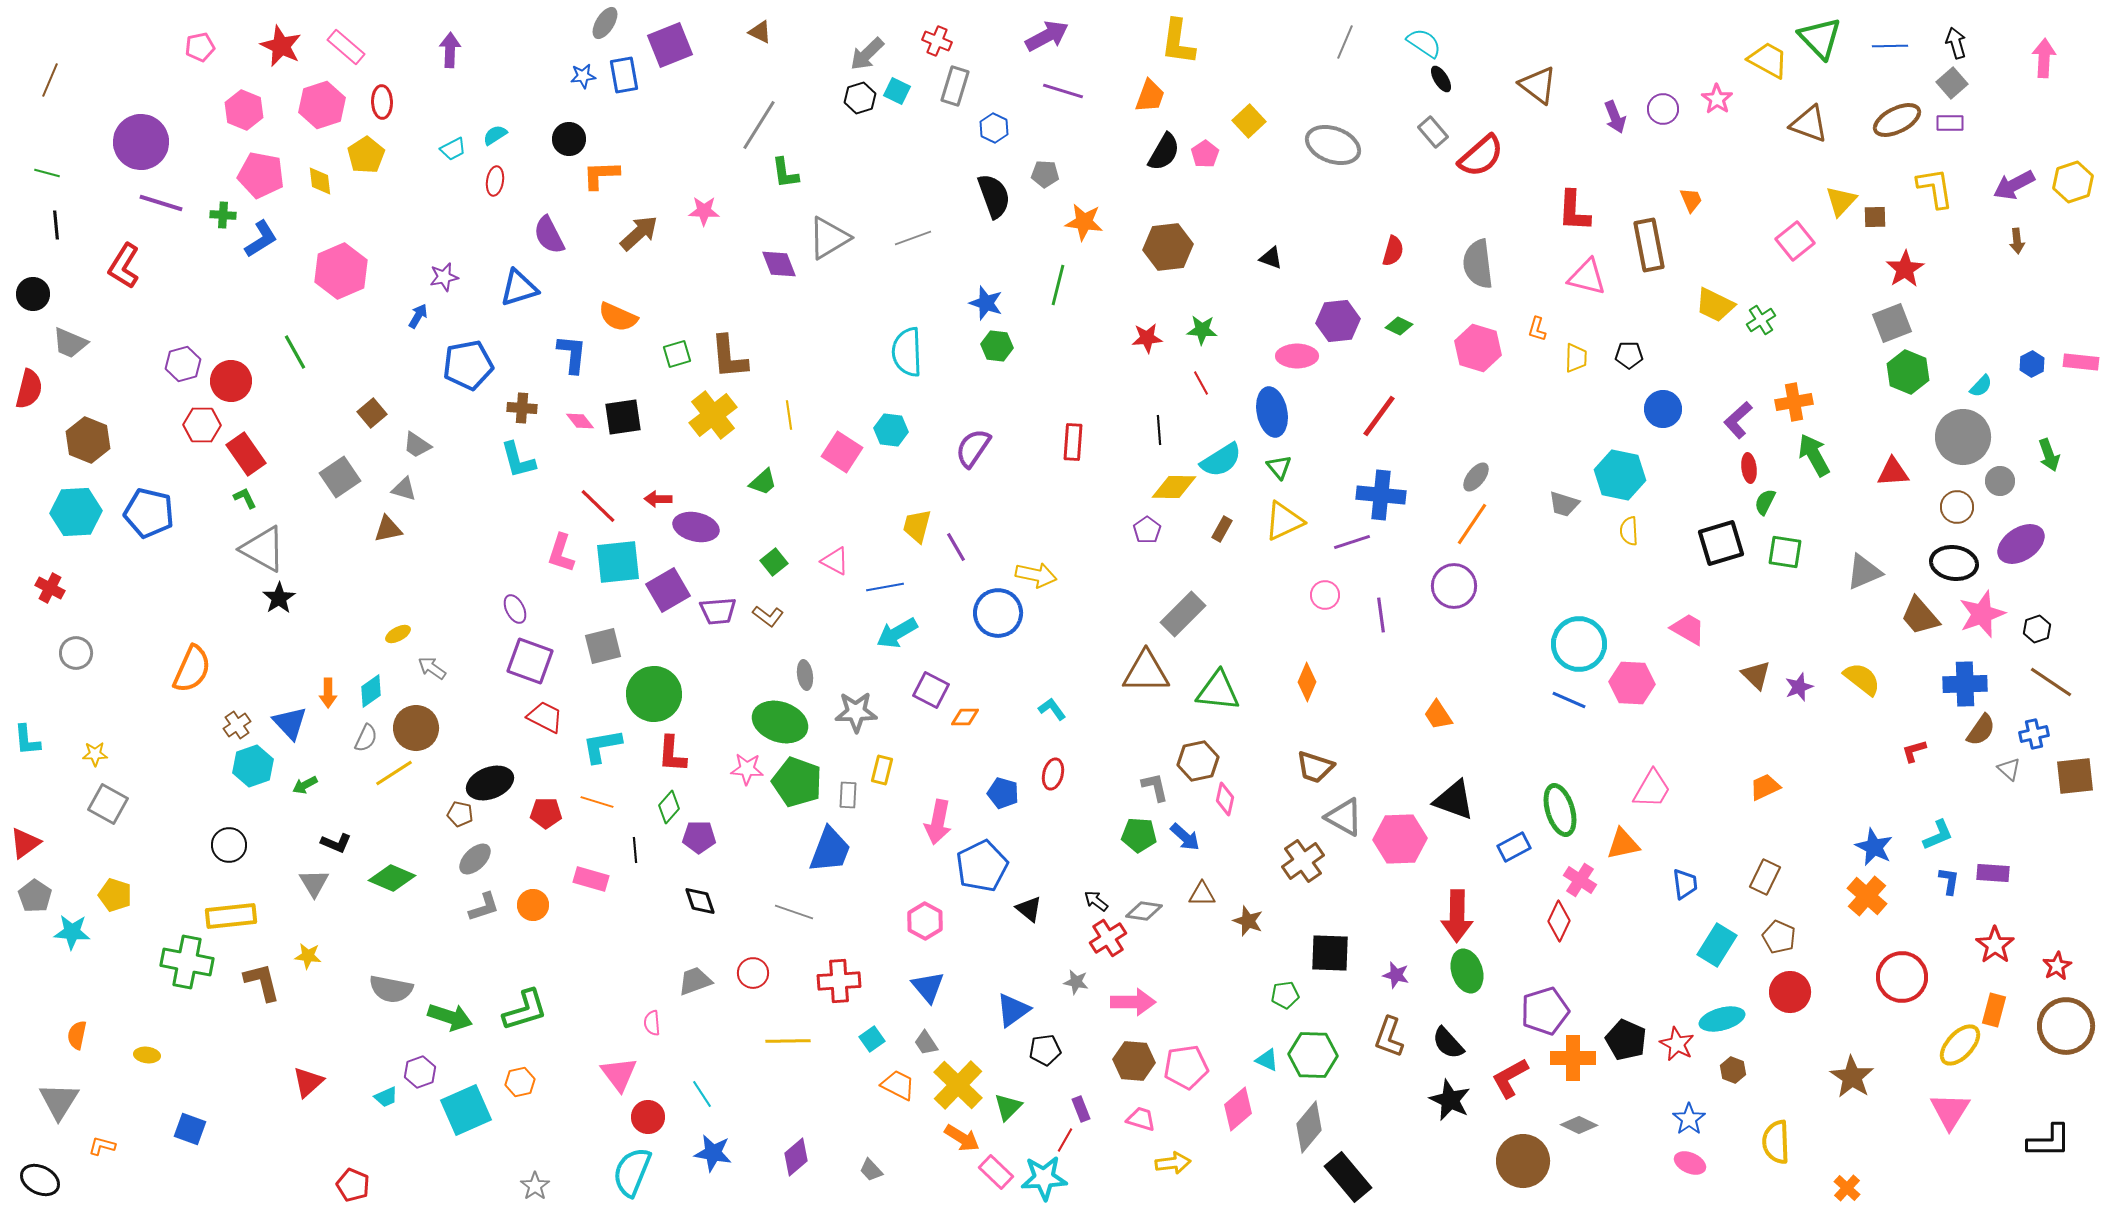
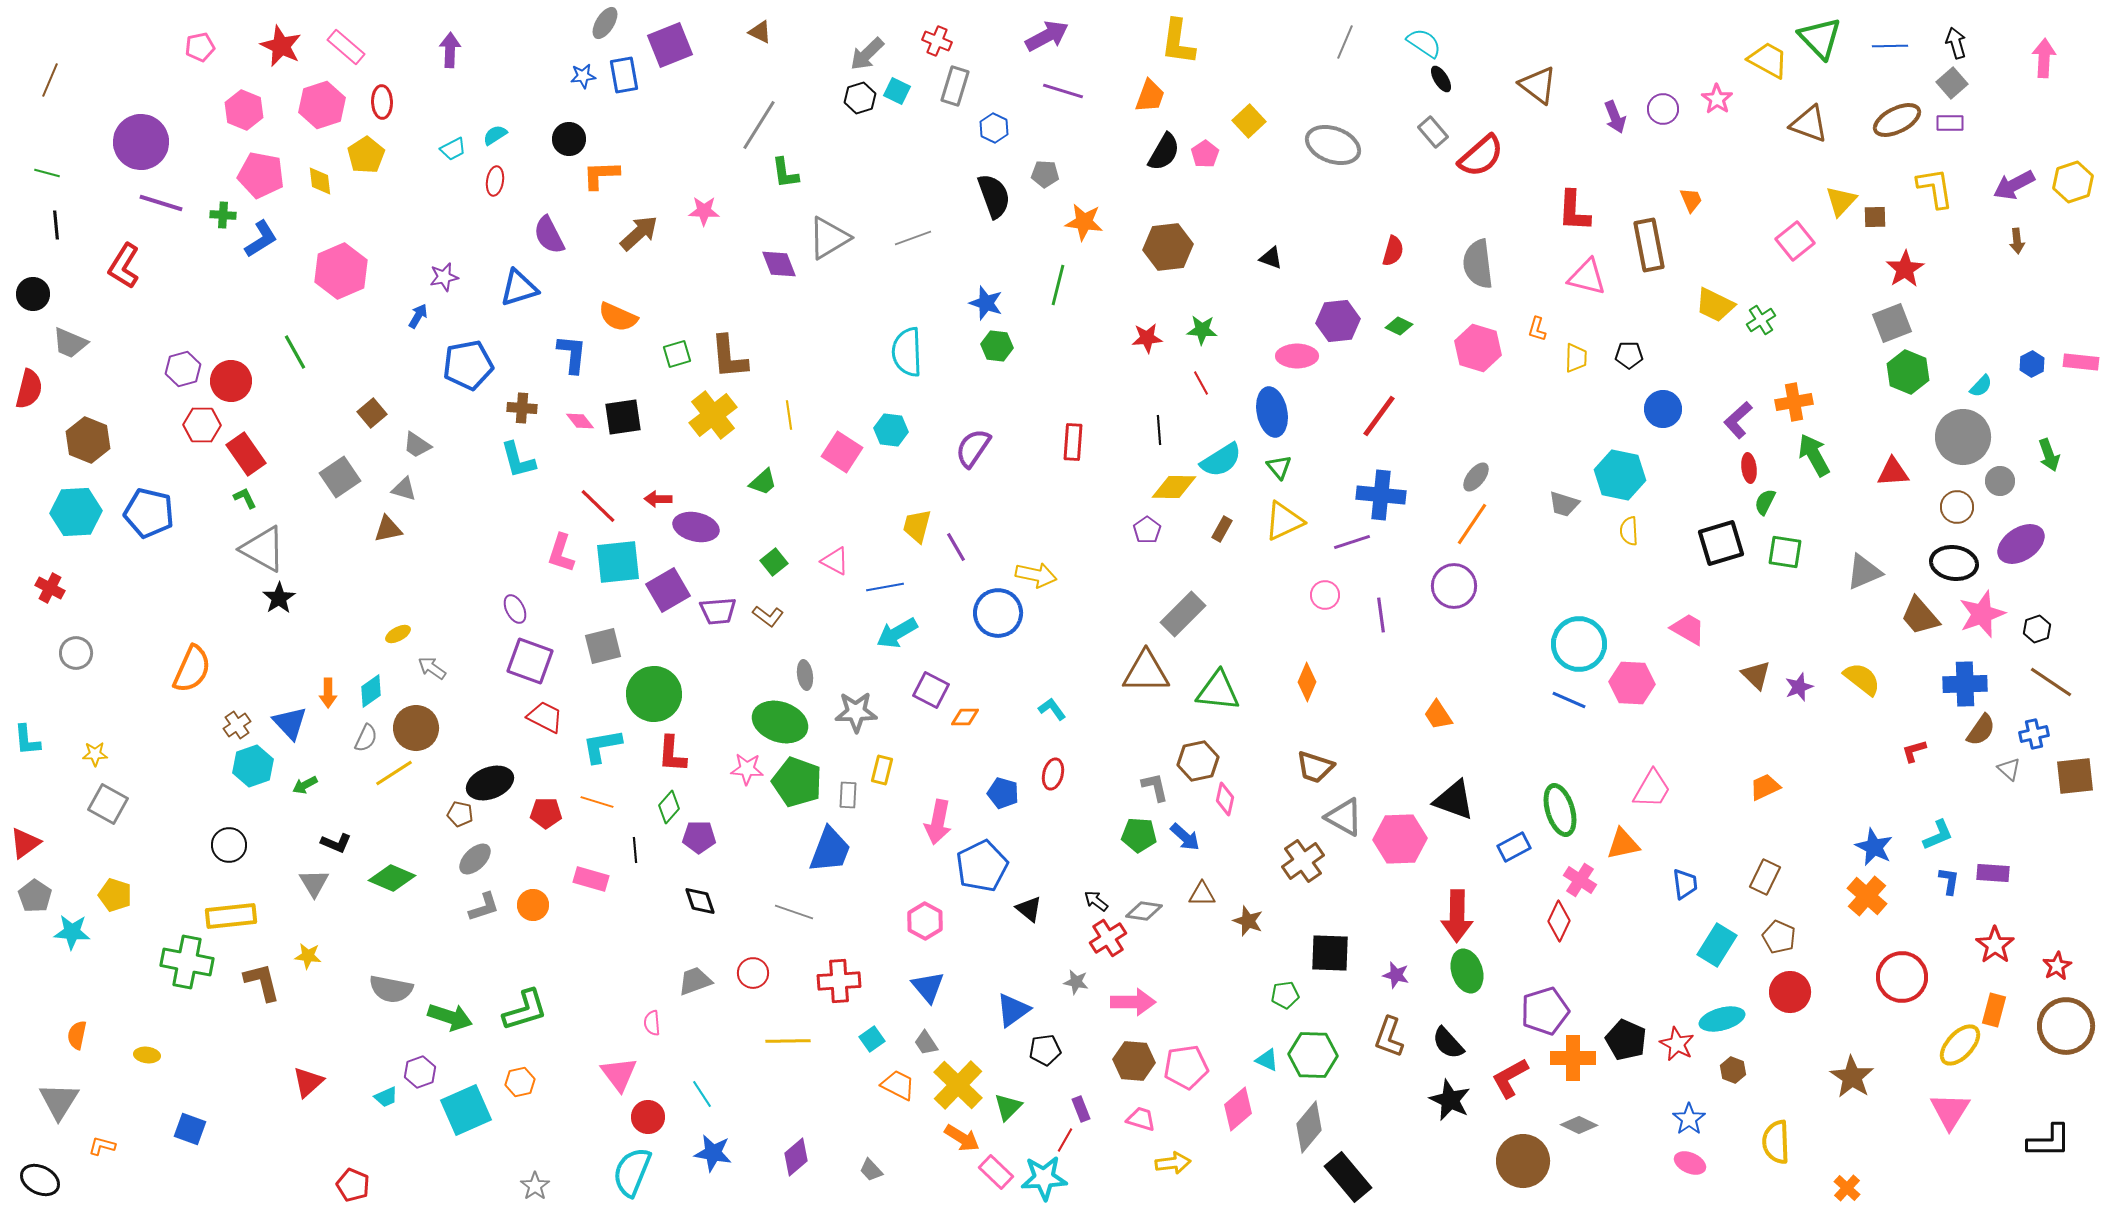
purple hexagon at (183, 364): moved 5 px down
